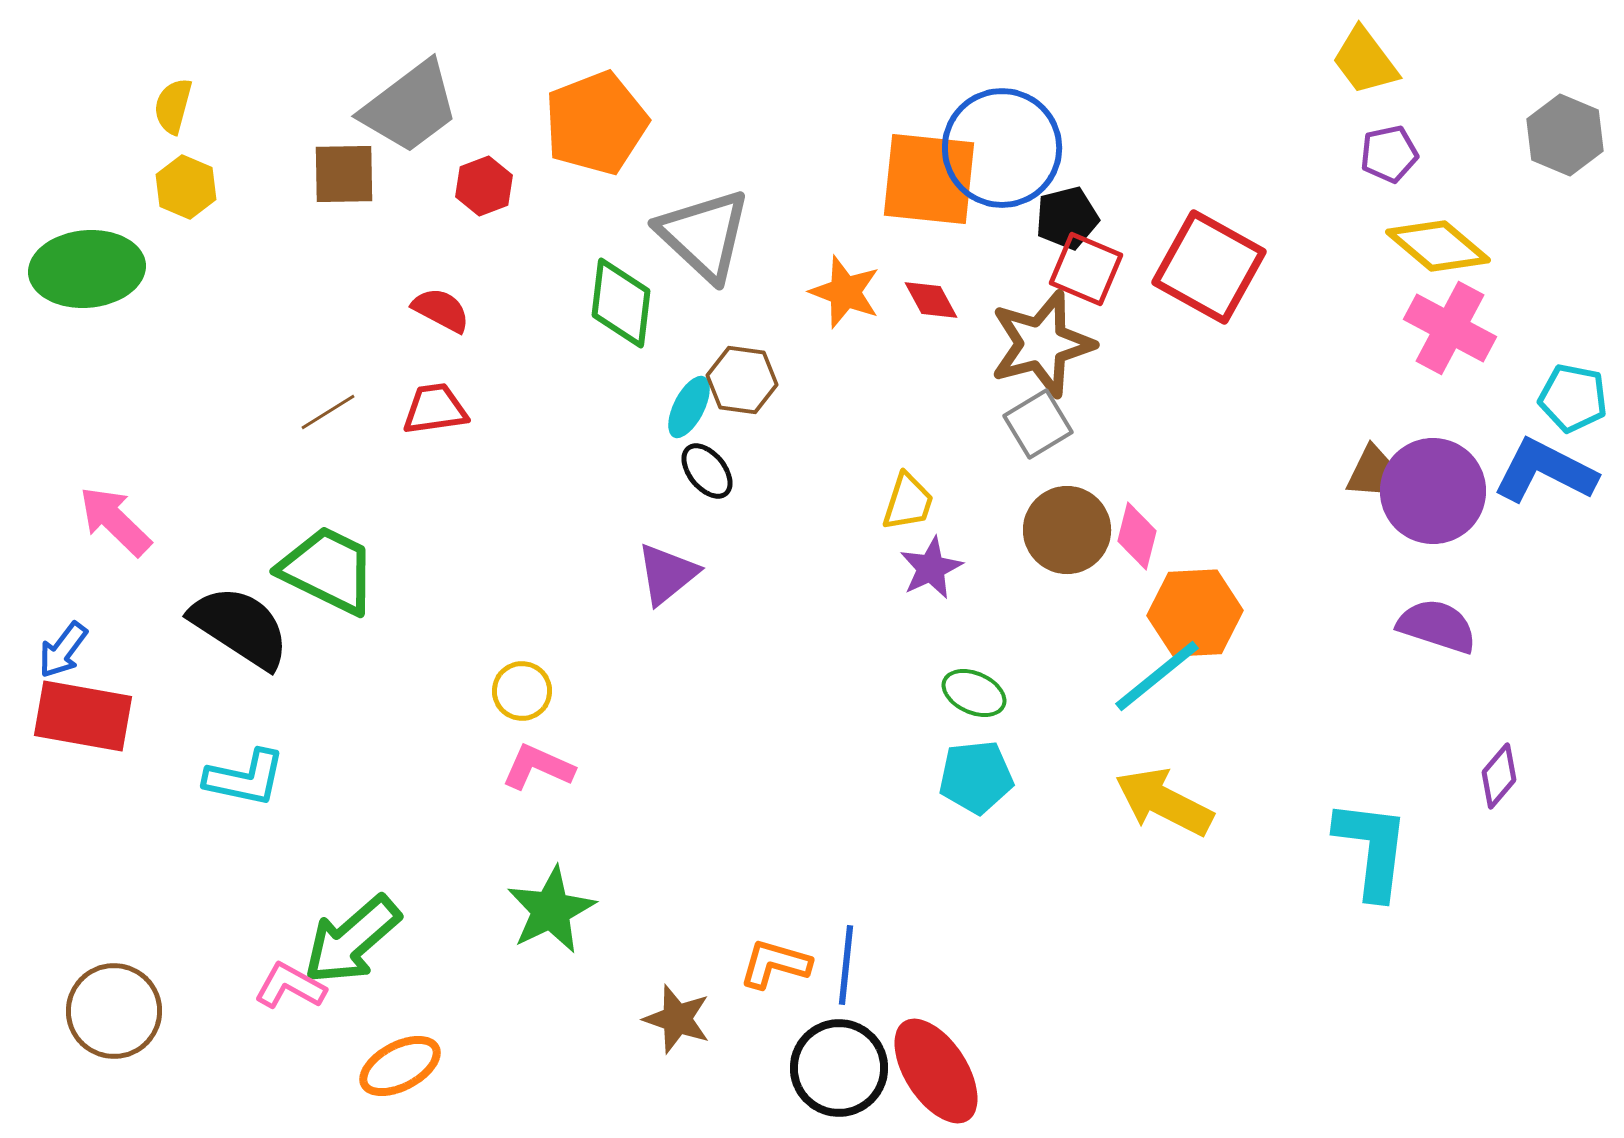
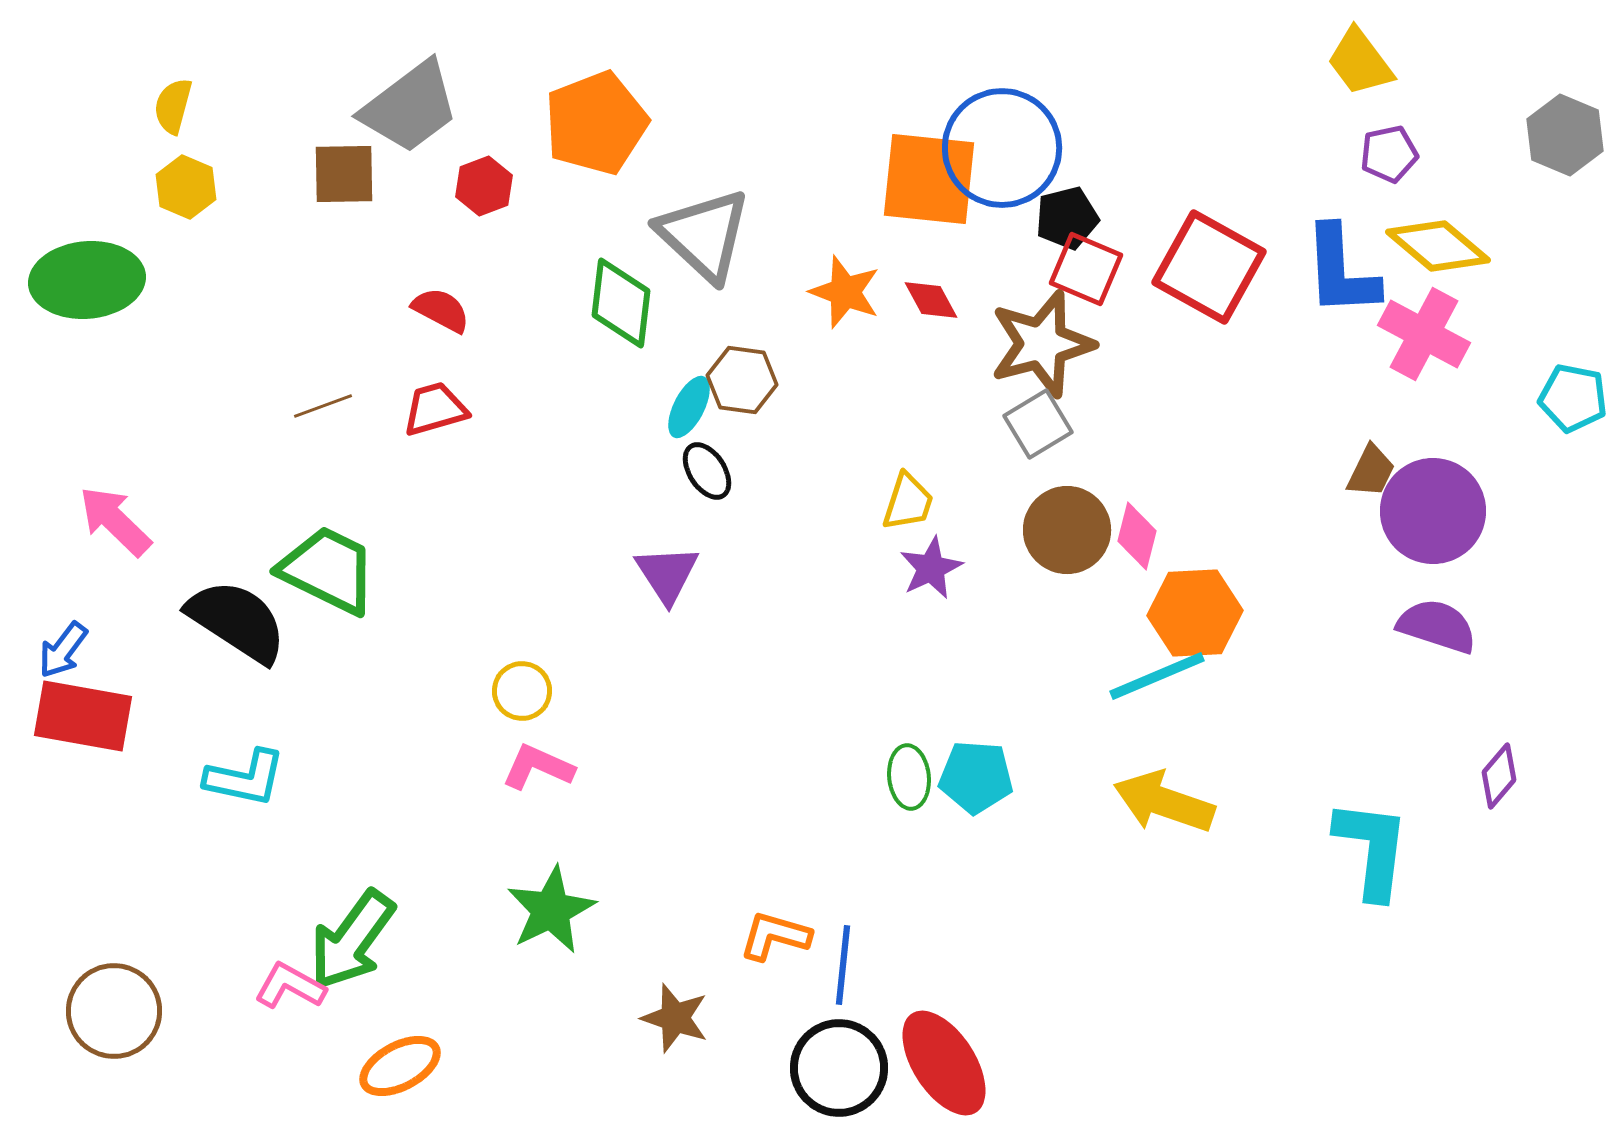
yellow trapezoid at (1365, 61): moved 5 px left, 1 px down
green ellipse at (87, 269): moved 11 px down
pink cross at (1450, 328): moved 26 px left, 6 px down
red trapezoid at (435, 409): rotated 8 degrees counterclockwise
brown line at (328, 412): moved 5 px left, 6 px up; rotated 12 degrees clockwise
black ellipse at (707, 471): rotated 6 degrees clockwise
blue L-shape at (1545, 471): moved 204 px left, 200 px up; rotated 120 degrees counterclockwise
purple circle at (1433, 491): moved 20 px down
purple triangle at (667, 574): rotated 24 degrees counterclockwise
black semicircle at (240, 627): moved 3 px left, 6 px up
cyan line at (1157, 676): rotated 16 degrees clockwise
green ellipse at (974, 693): moved 65 px left, 84 px down; rotated 60 degrees clockwise
cyan pentagon at (976, 777): rotated 10 degrees clockwise
yellow arrow at (1164, 802): rotated 8 degrees counterclockwise
green arrow at (352, 940): rotated 13 degrees counterclockwise
orange L-shape at (775, 964): moved 28 px up
blue line at (846, 965): moved 3 px left
brown star at (677, 1019): moved 2 px left, 1 px up
red ellipse at (936, 1071): moved 8 px right, 8 px up
